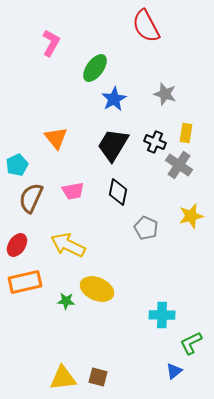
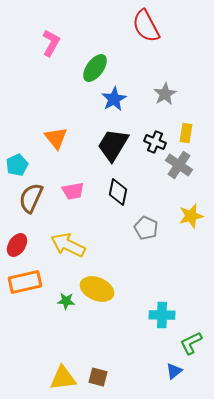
gray star: rotated 25 degrees clockwise
